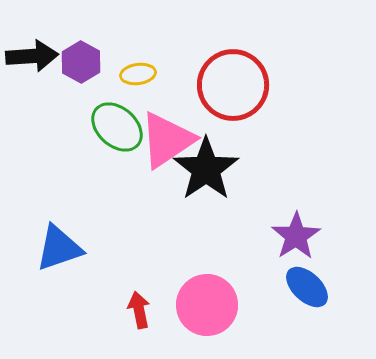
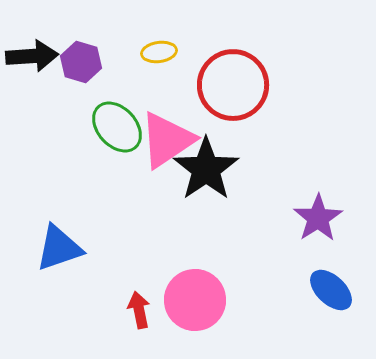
purple hexagon: rotated 12 degrees counterclockwise
yellow ellipse: moved 21 px right, 22 px up
green ellipse: rotated 6 degrees clockwise
purple star: moved 22 px right, 18 px up
blue ellipse: moved 24 px right, 3 px down
pink circle: moved 12 px left, 5 px up
